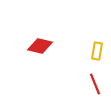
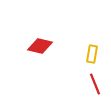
yellow rectangle: moved 5 px left, 3 px down
